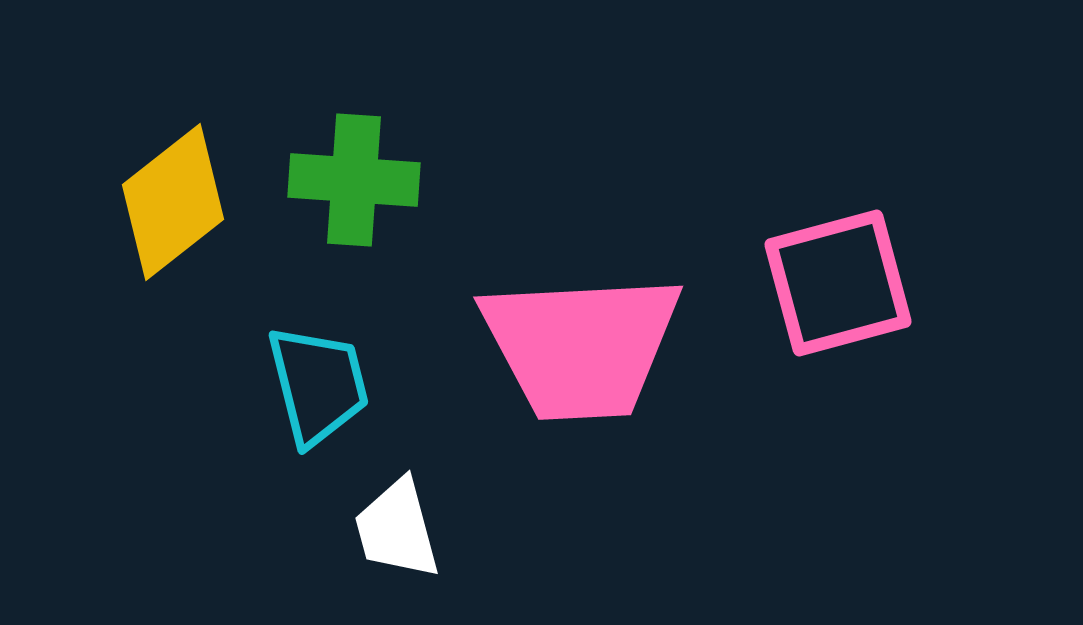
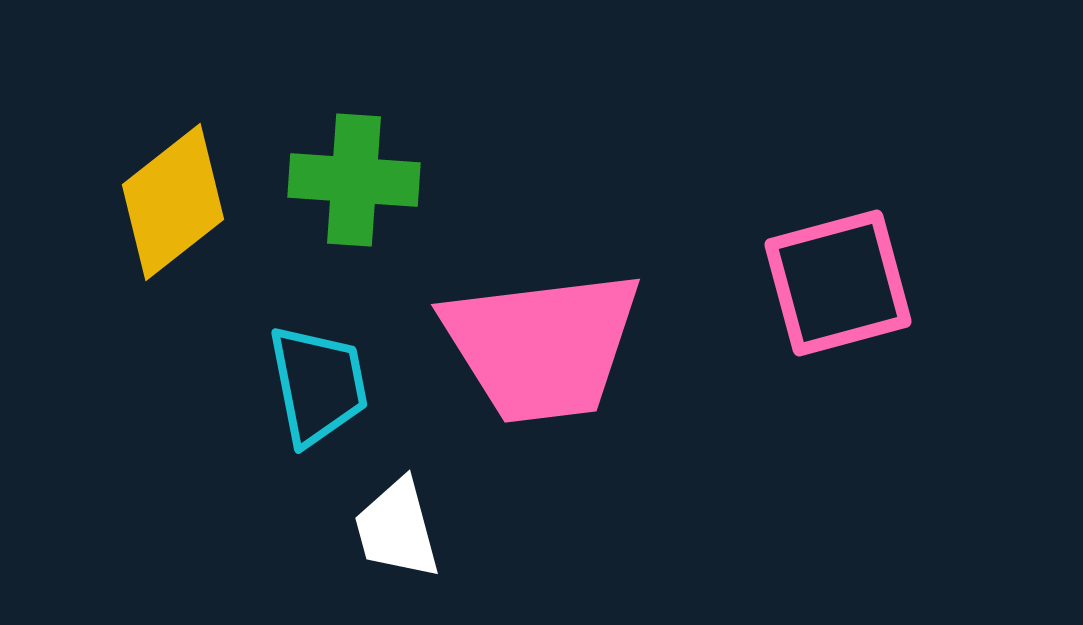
pink trapezoid: moved 39 px left; rotated 4 degrees counterclockwise
cyan trapezoid: rotated 3 degrees clockwise
